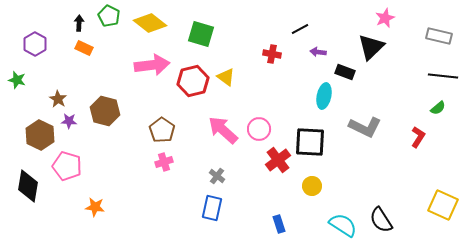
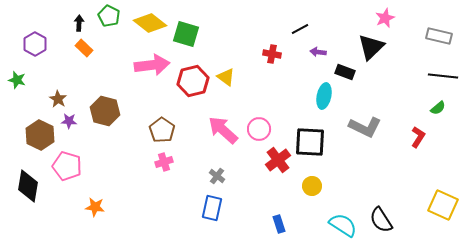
green square at (201, 34): moved 15 px left
orange rectangle at (84, 48): rotated 18 degrees clockwise
